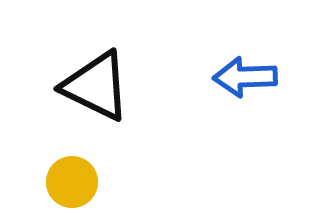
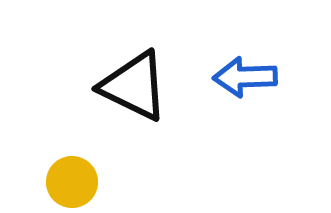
black triangle: moved 38 px right
